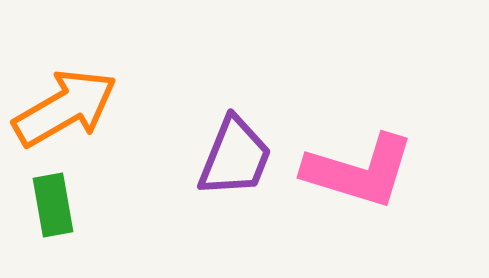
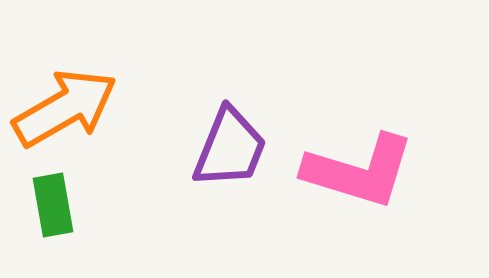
purple trapezoid: moved 5 px left, 9 px up
